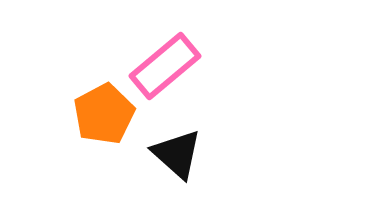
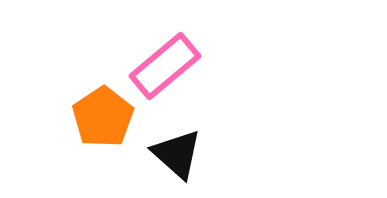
orange pentagon: moved 1 px left, 3 px down; rotated 6 degrees counterclockwise
